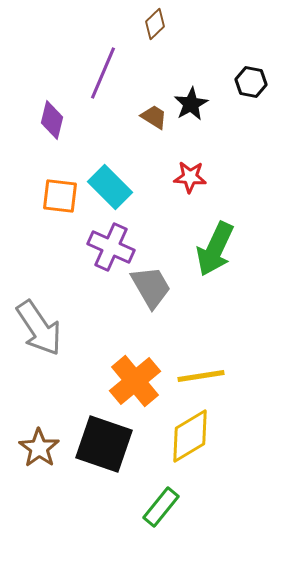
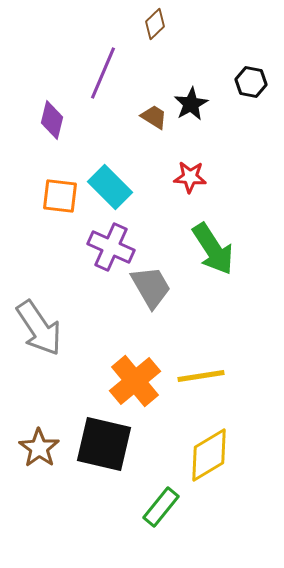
green arrow: moved 2 px left; rotated 58 degrees counterclockwise
yellow diamond: moved 19 px right, 19 px down
black square: rotated 6 degrees counterclockwise
